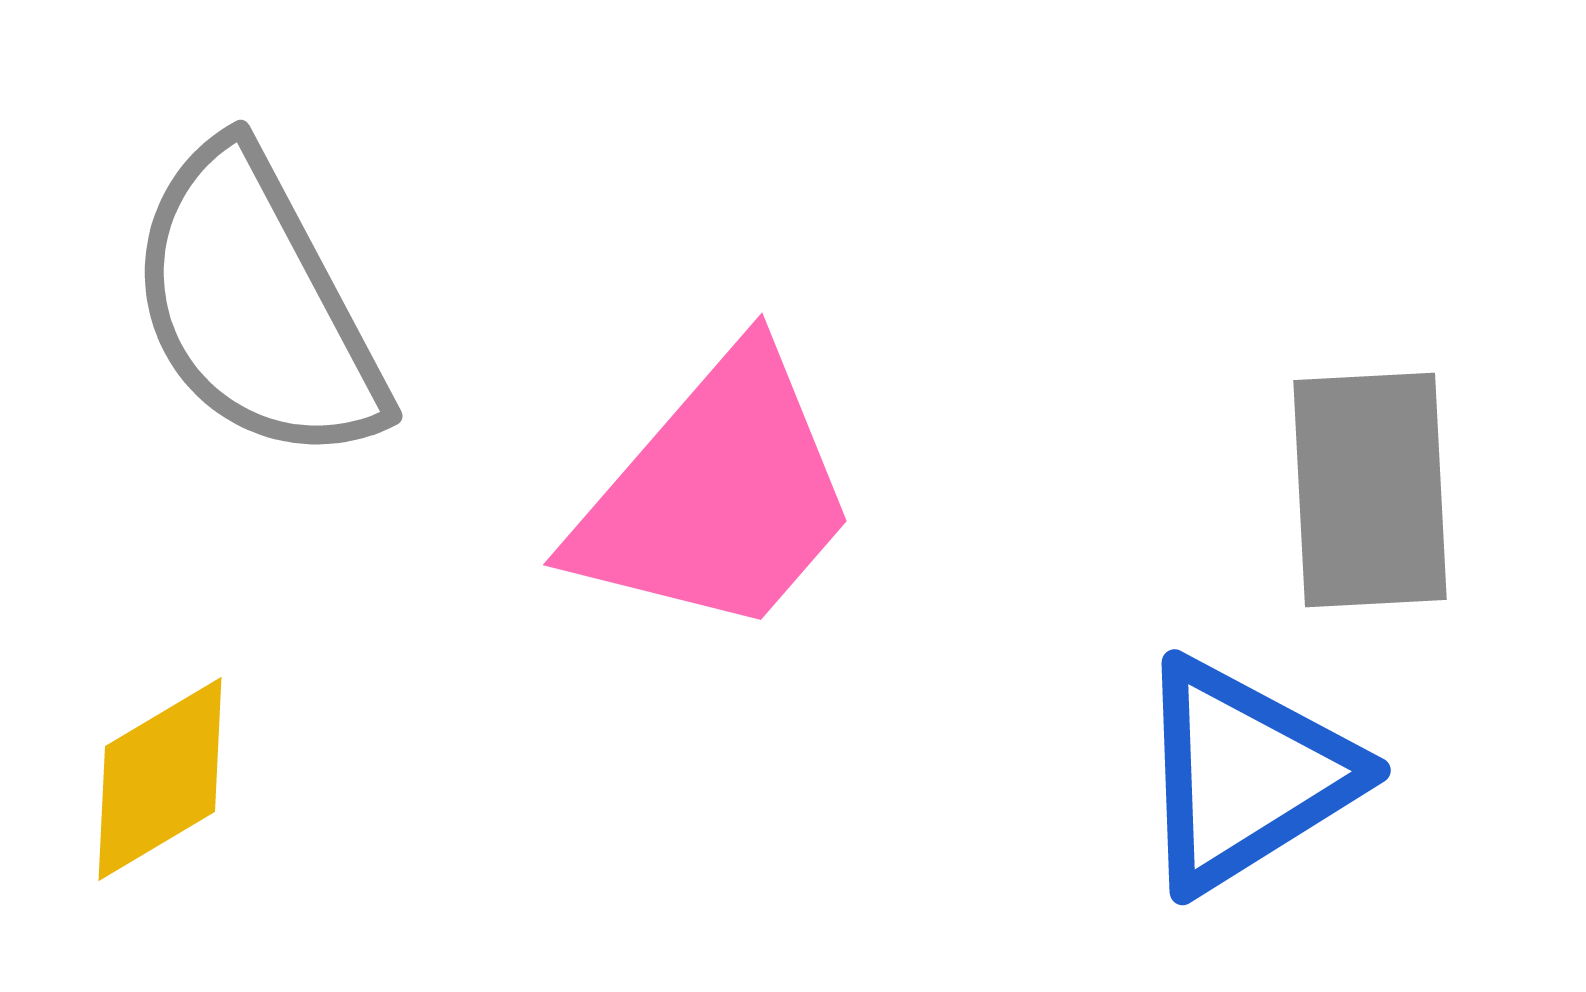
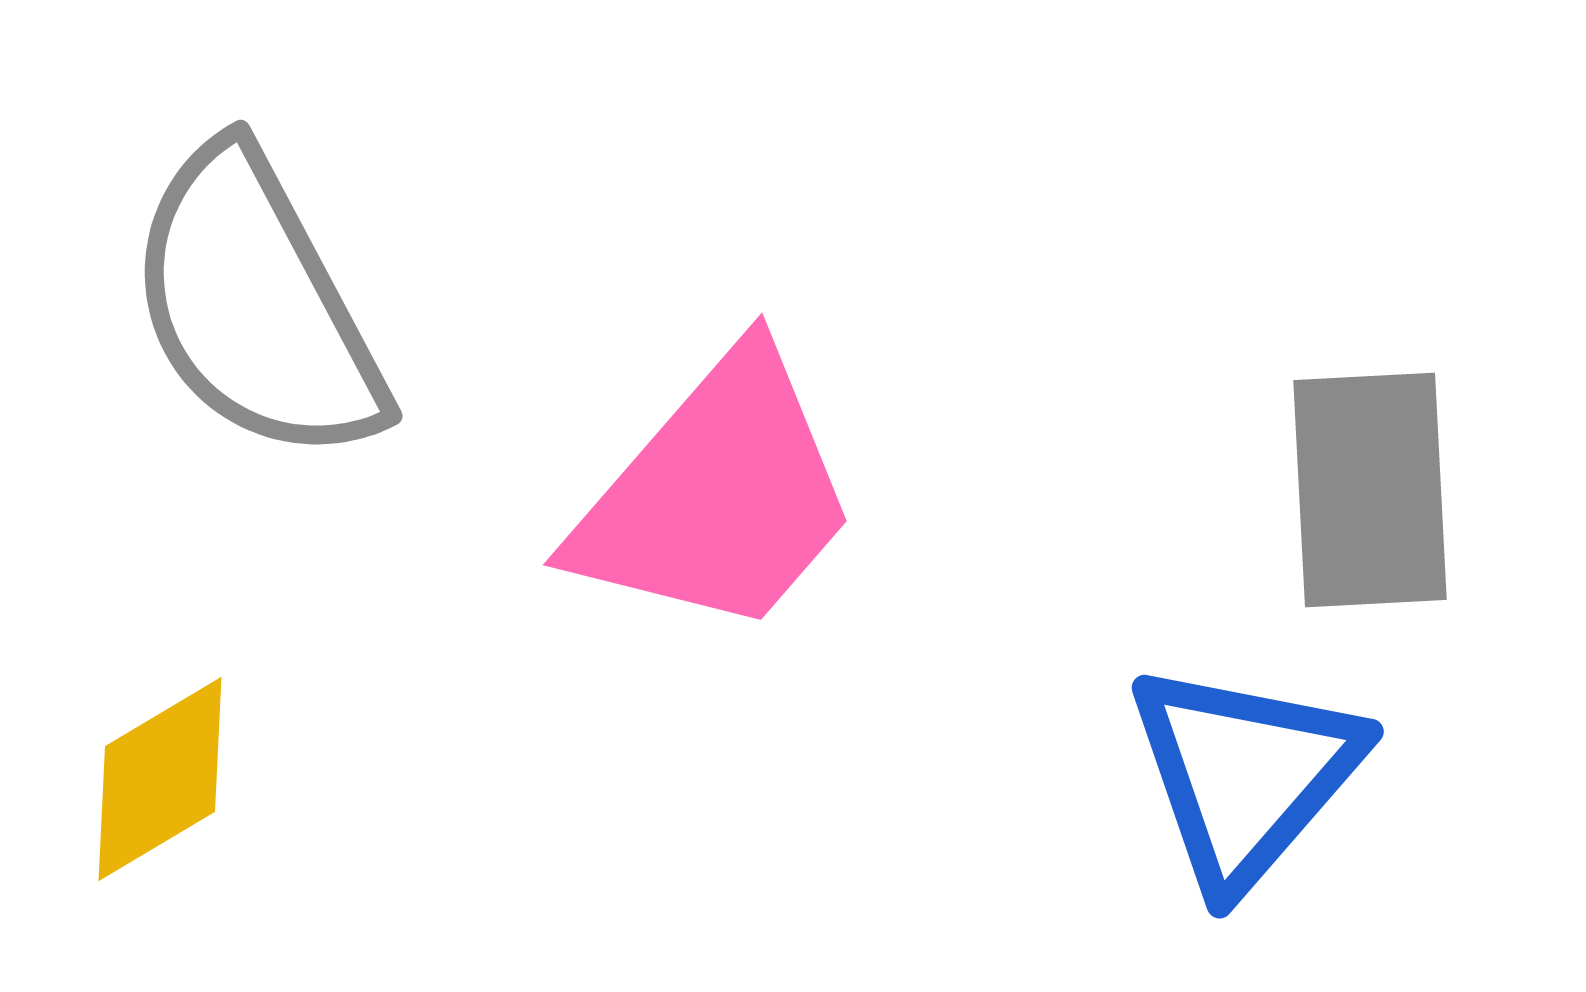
blue triangle: rotated 17 degrees counterclockwise
